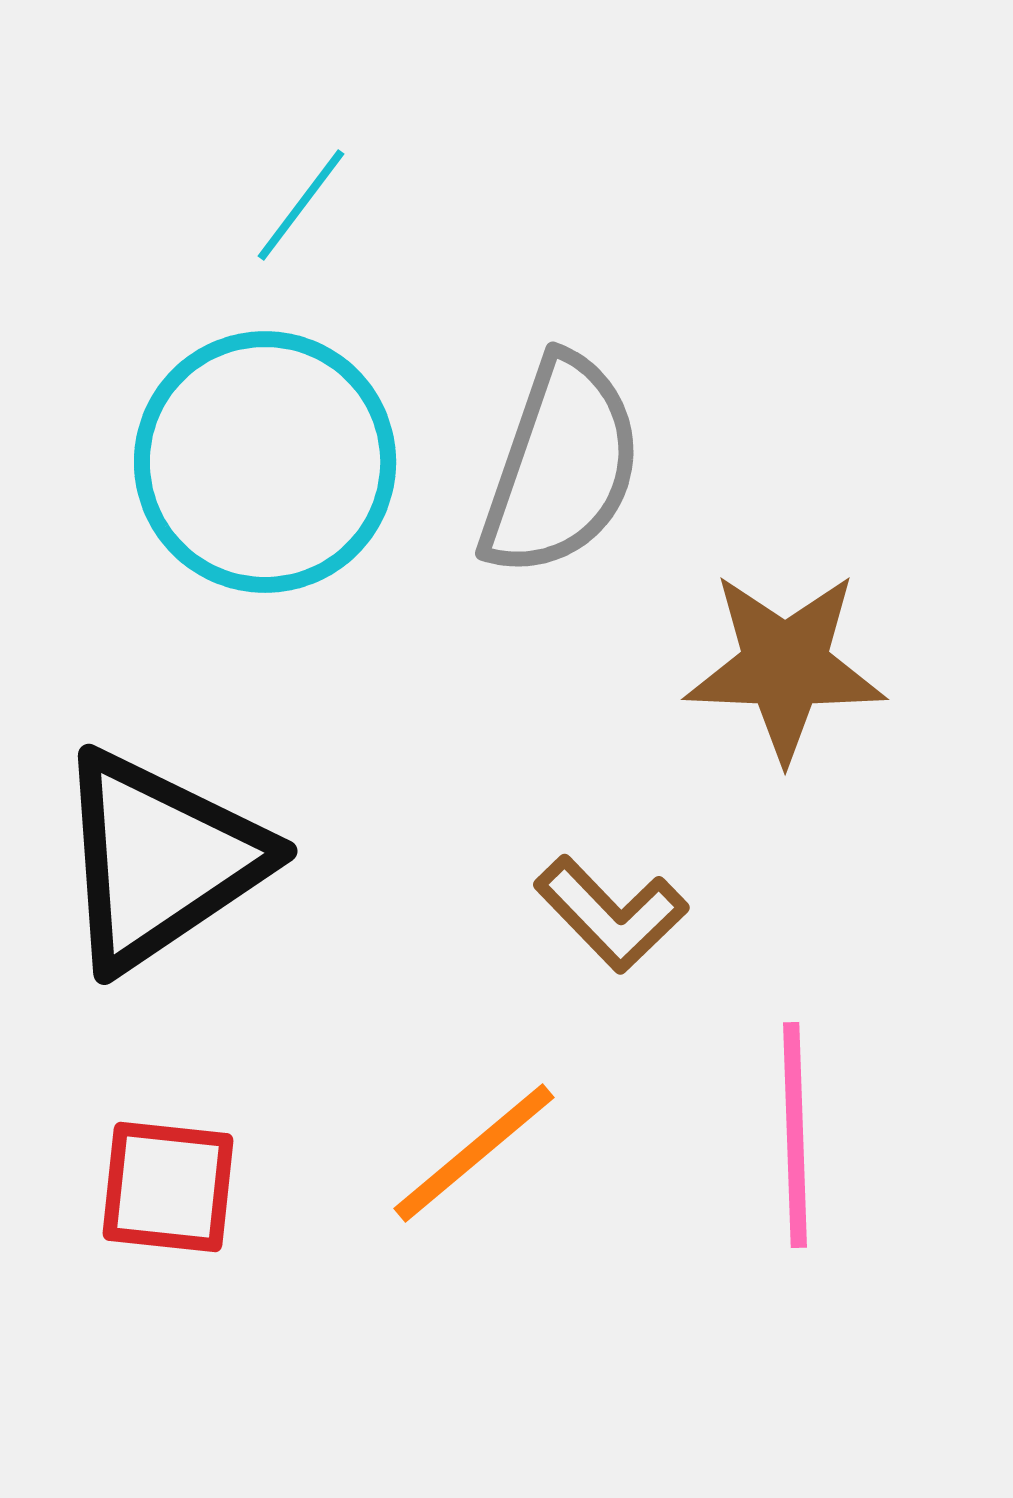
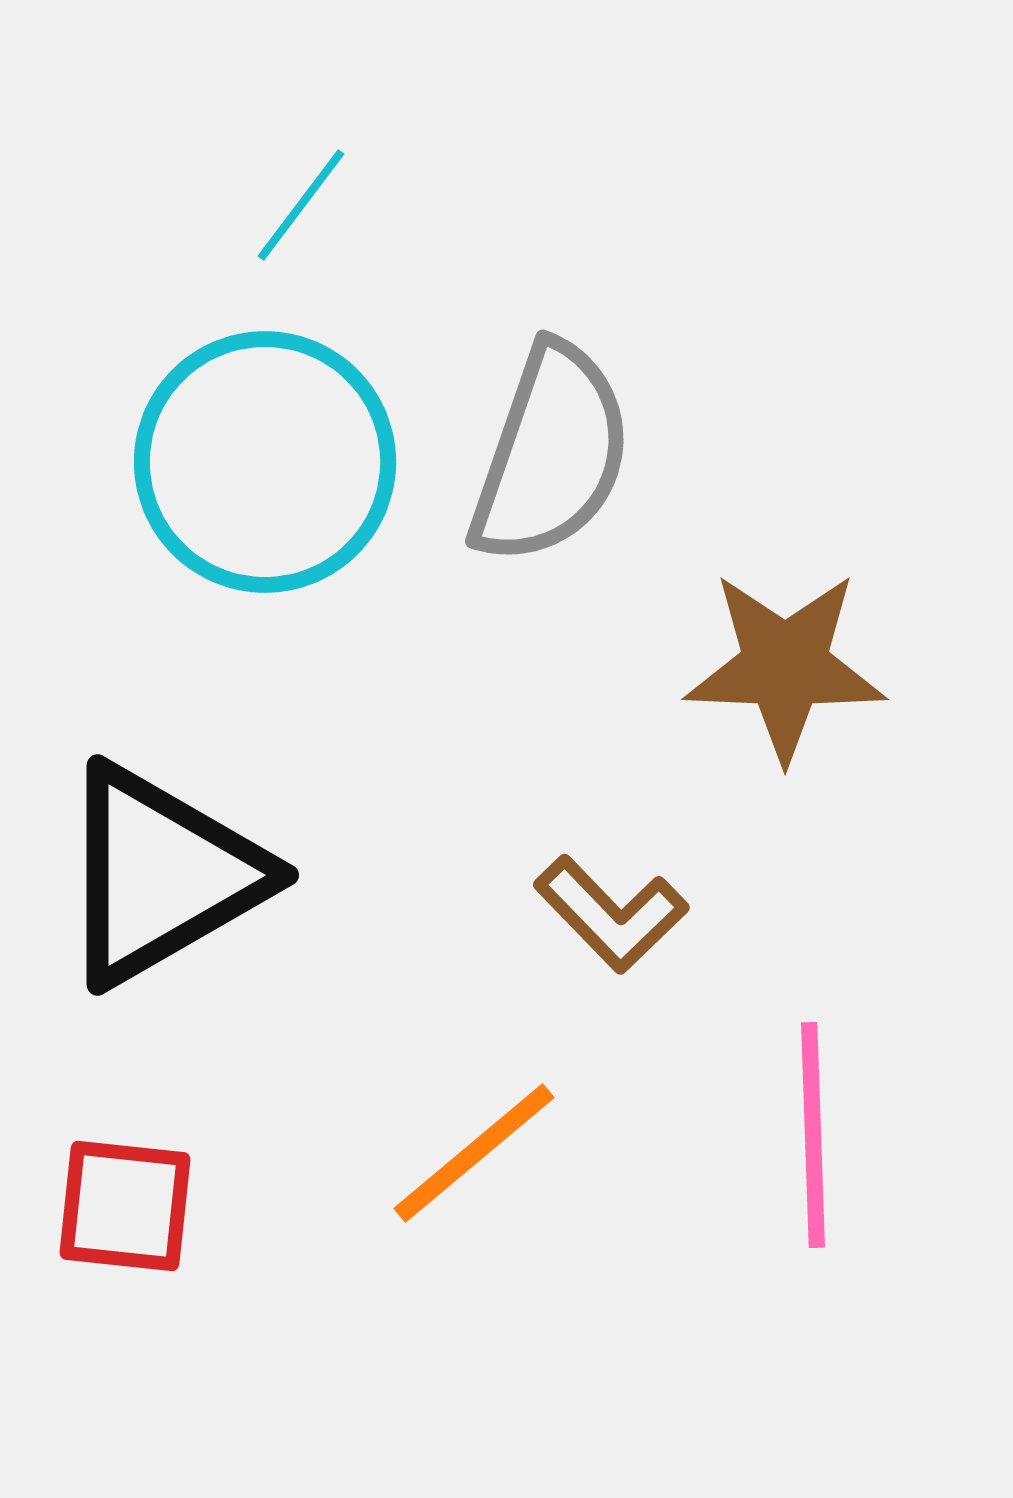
gray semicircle: moved 10 px left, 12 px up
black triangle: moved 1 px right, 15 px down; rotated 4 degrees clockwise
pink line: moved 18 px right
red square: moved 43 px left, 19 px down
